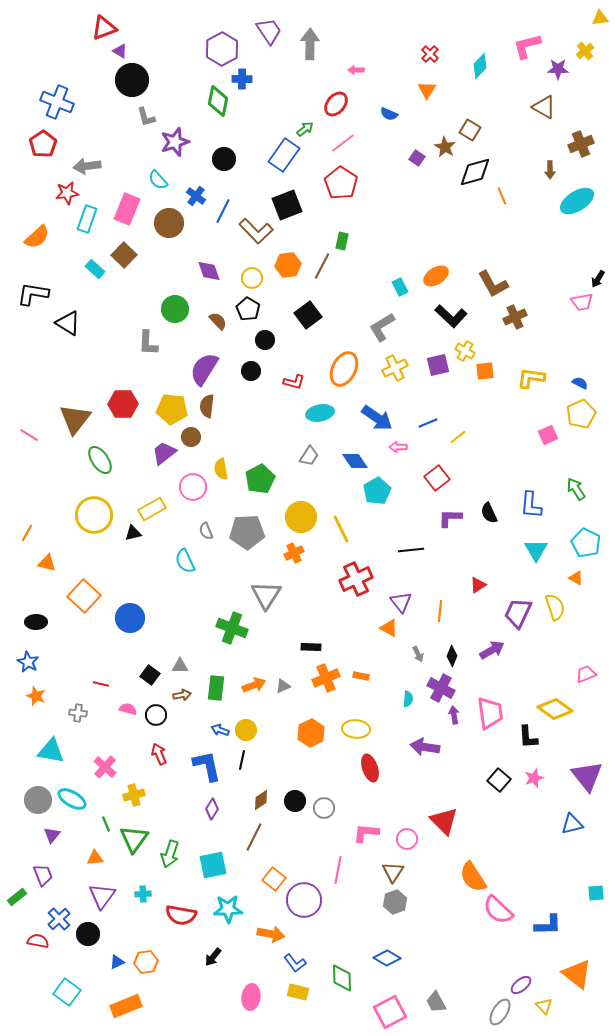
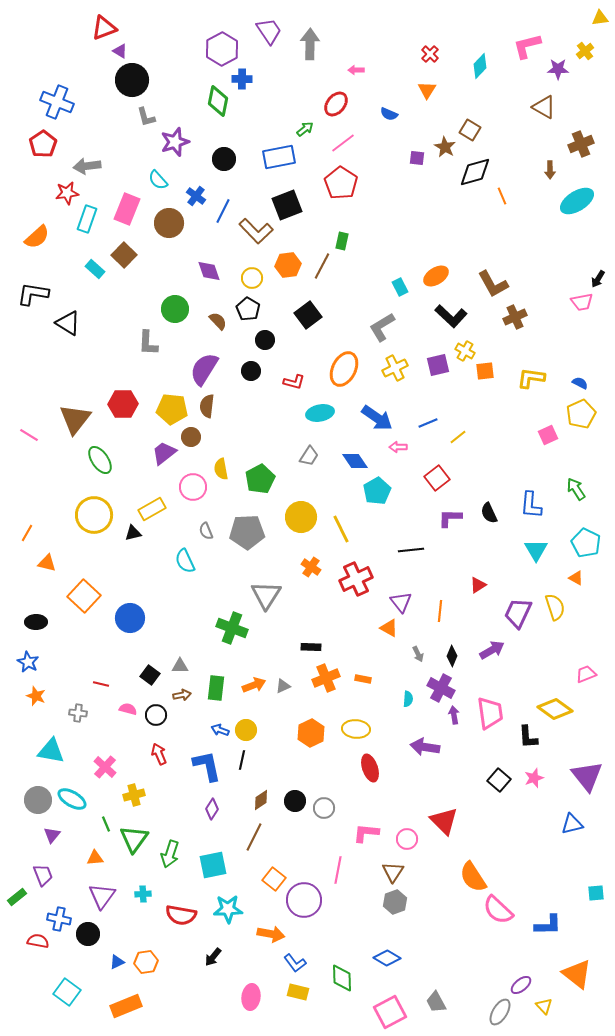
blue rectangle at (284, 155): moved 5 px left, 2 px down; rotated 44 degrees clockwise
purple square at (417, 158): rotated 28 degrees counterclockwise
orange cross at (294, 553): moved 17 px right, 14 px down; rotated 30 degrees counterclockwise
orange rectangle at (361, 676): moved 2 px right, 3 px down
blue cross at (59, 919): rotated 35 degrees counterclockwise
